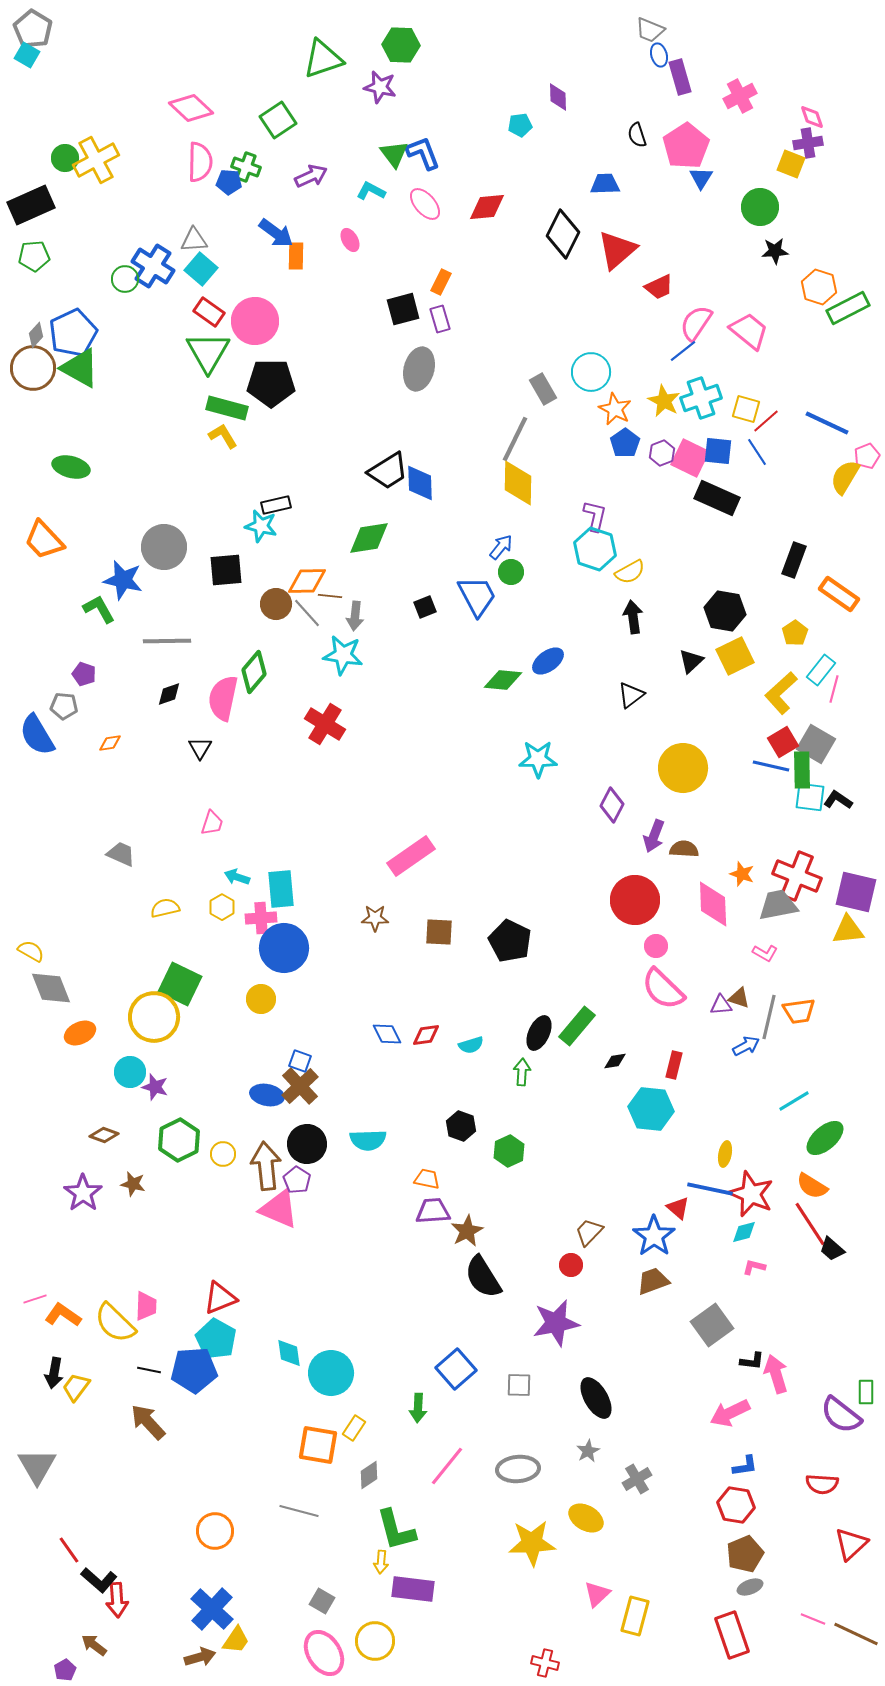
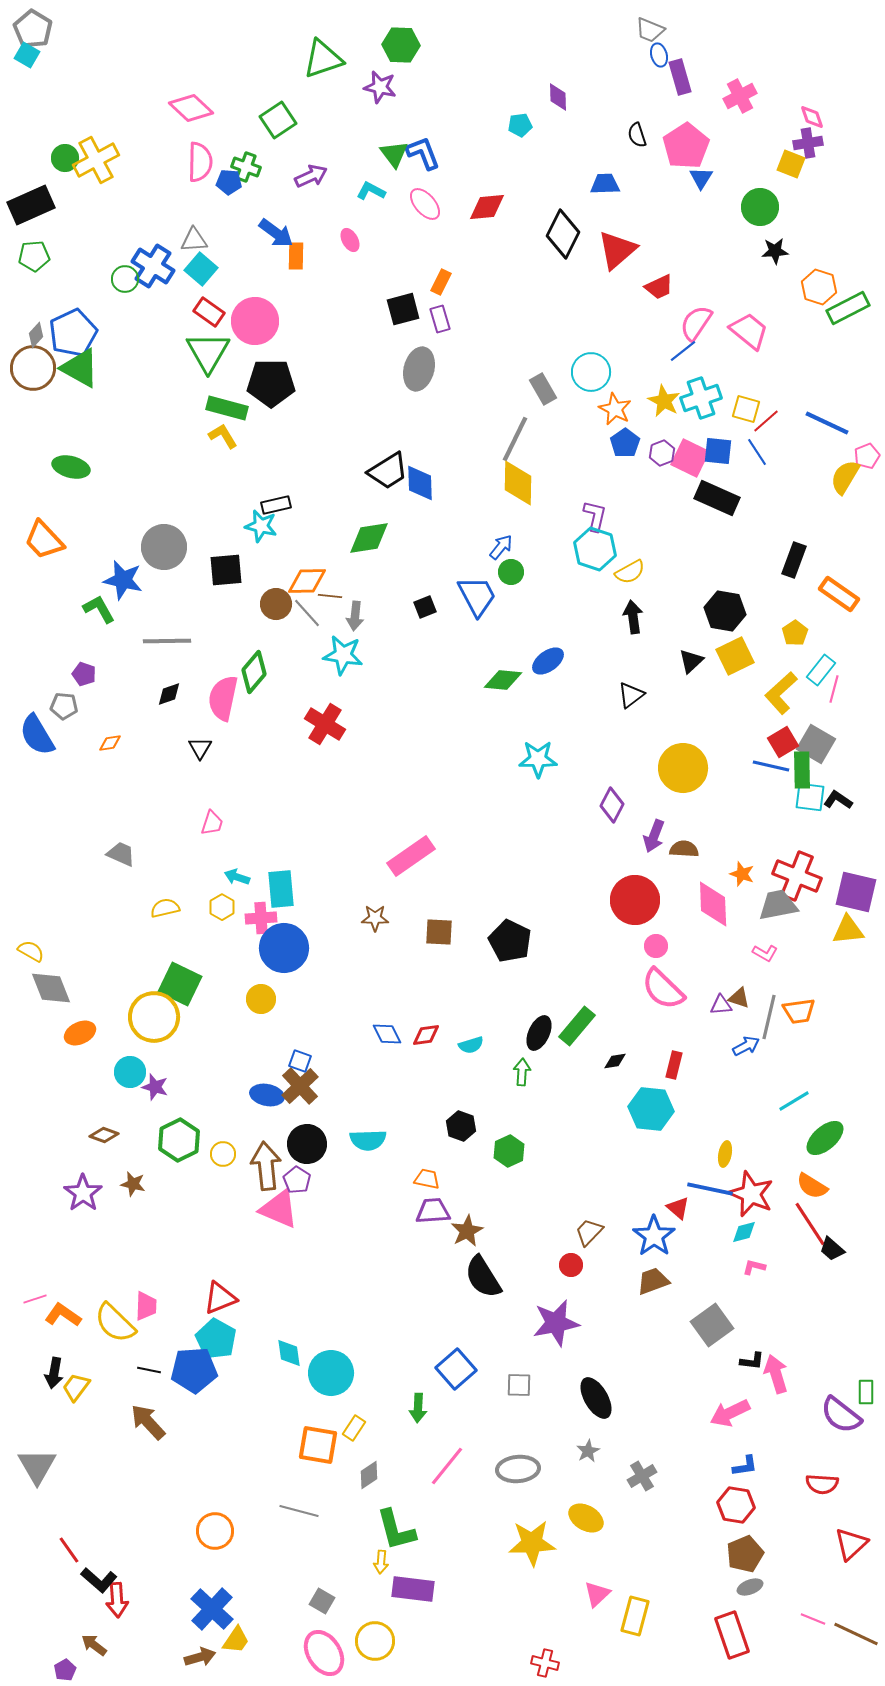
gray cross at (637, 1479): moved 5 px right, 3 px up
